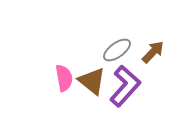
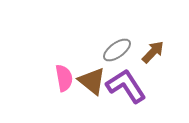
purple L-shape: moved 1 px right; rotated 75 degrees counterclockwise
